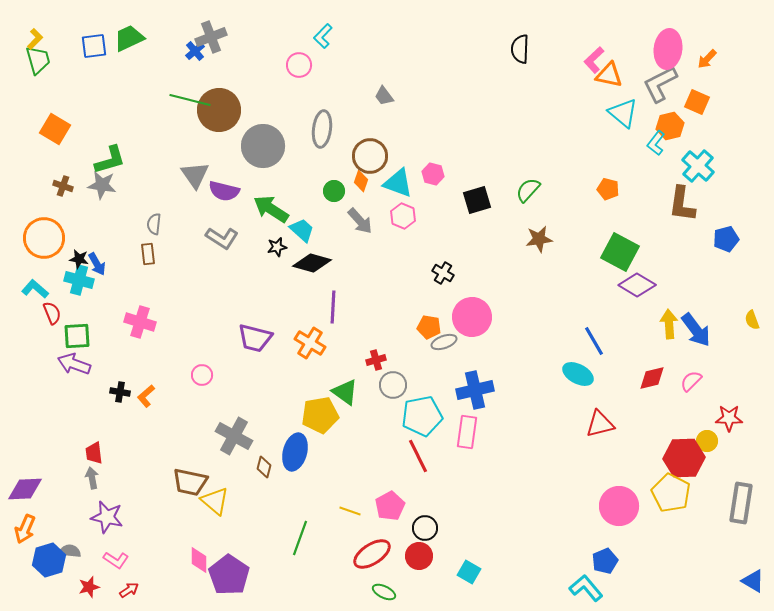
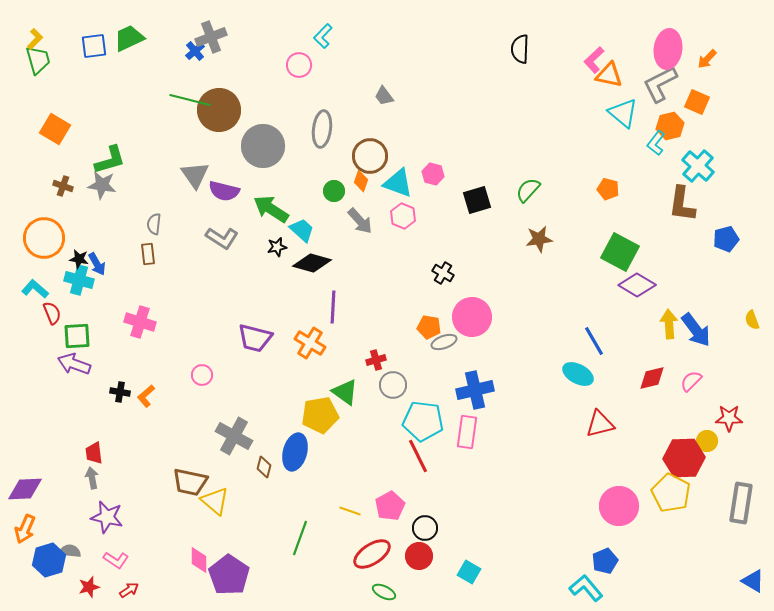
cyan pentagon at (422, 416): moved 1 px right, 5 px down; rotated 18 degrees clockwise
